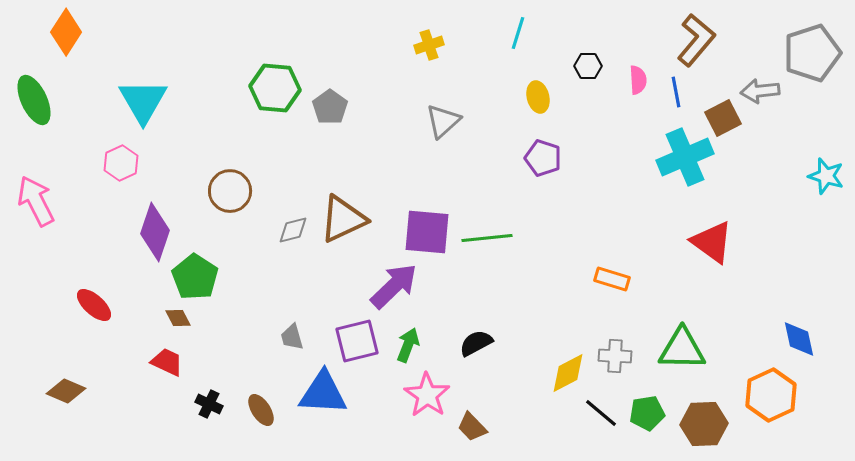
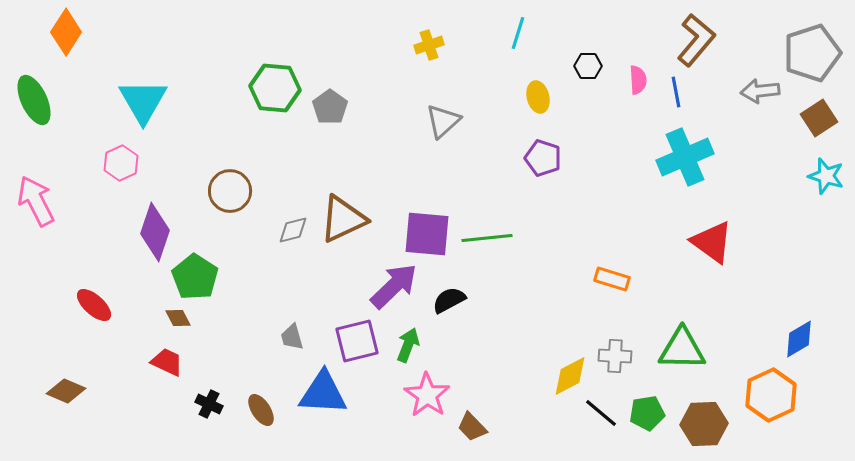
brown square at (723, 118): moved 96 px right; rotated 6 degrees counterclockwise
purple square at (427, 232): moved 2 px down
blue diamond at (799, 339): rotated 72 degrees clockwise
black semicircle at (476, 343): moved 27 px left, 43 px up
yellow diamond at (568, 373): moved 2 px right, 3 px down
